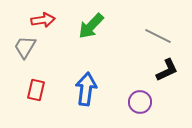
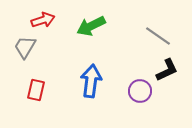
red arrow: rotated 10 degrees counterclockwise
green arrow: rotated 20 degrees clockwise
gray line: rotated 8 degrees clockwise
blue arrow: moved 5 px right, 8 px up
purple circle: moved 11 px up
